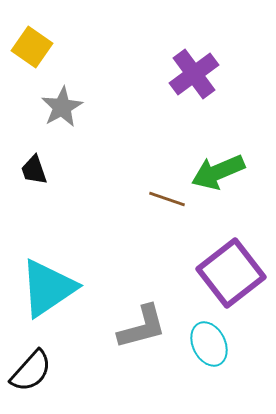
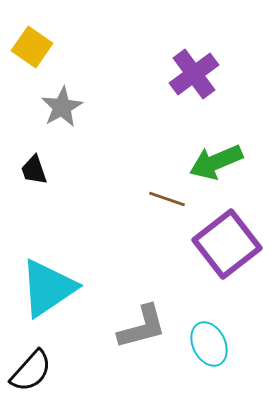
green arrow: moved 2 px left, 10 px up
purple square: moved 4 px left, 29 px up
